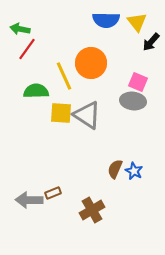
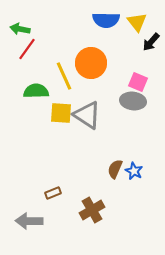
gray arrow: moved 21 px down
